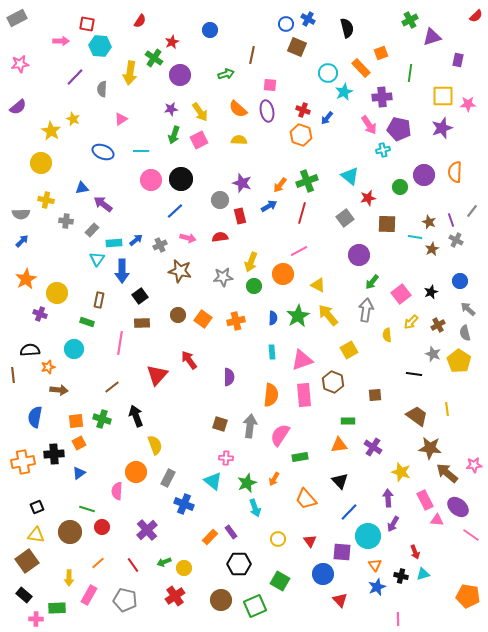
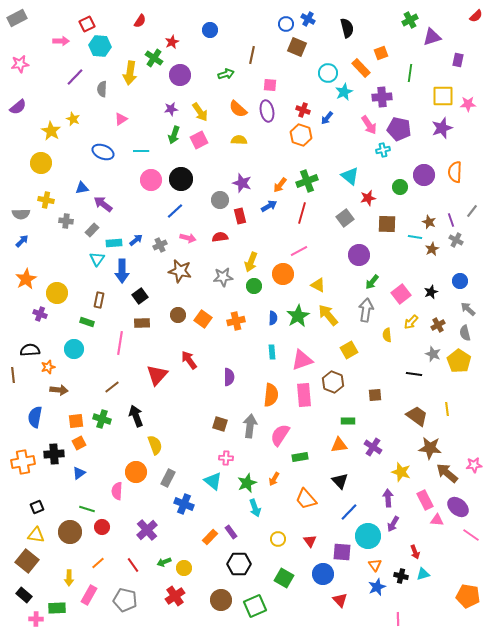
red square at (87, 24): rotated 35 degrees counterclockwise
brown square at (27, 561): rotated 15 degrees counterclockwise
green square at (280, 581): moved 4 px right, 3 px up
